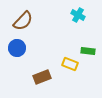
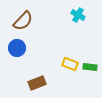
green rectangle: moved 2 px right, 16 px down
brown rectangle: moved 5 px left, 6 px down
